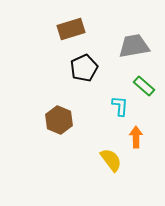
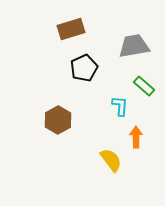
brown hexagon: moved 1 px left; rotated 8 degrees clockwise
